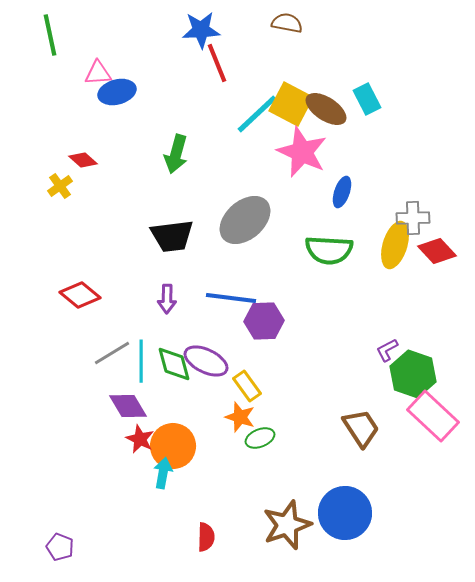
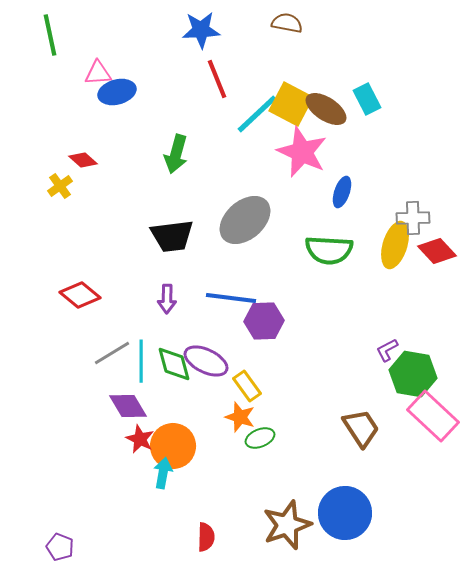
red line at (217, 63): moved 16 px down
green hexagon at (413, 374): rotated 9 degrees counterclockwise
